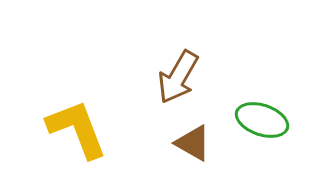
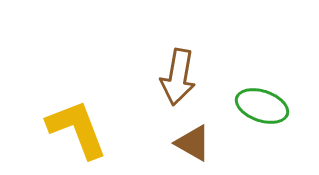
brown arrow: rotated 20 degrees counterclockwise
green ellipse: moved 14 px up
